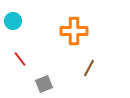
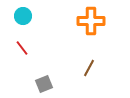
cyan circle: moved 10 px right, 5 px up
orange cross: moved 17 px right, 10 px up
red line: moved 2 px right, 11 px up
